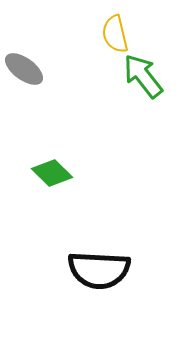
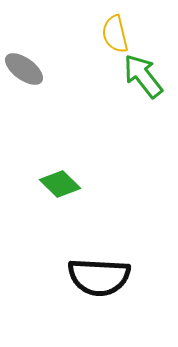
green diamond: moved 8 px right, 11 px down
black semicircle: moved 7 px down
